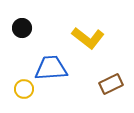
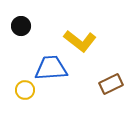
black circle: moved 1 px left, 2 px up
yellow L-shape: moved 8 px left, 3 px down
yellow circle: moved 1 px right, 1 px down
